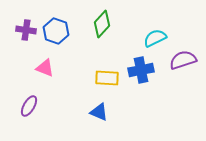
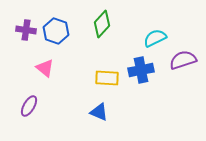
pink triangle: rotated 18 degrees clockwise
